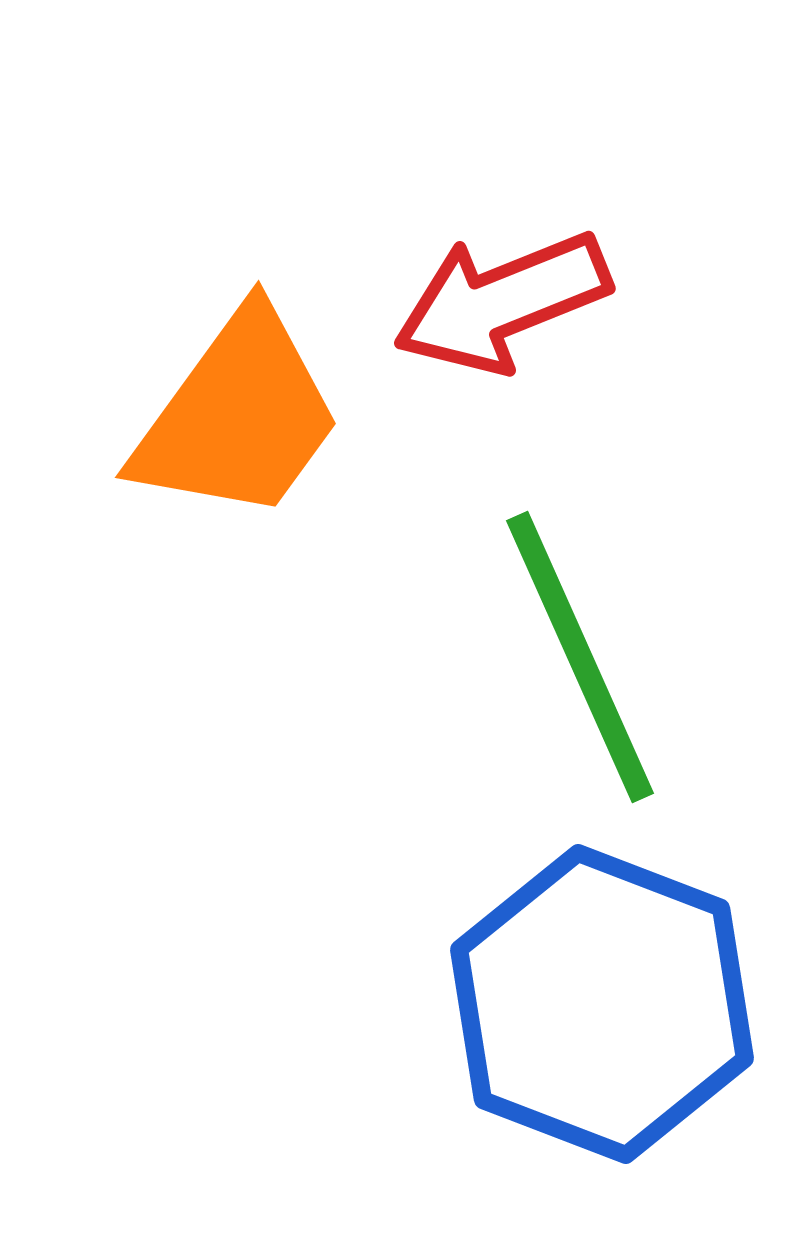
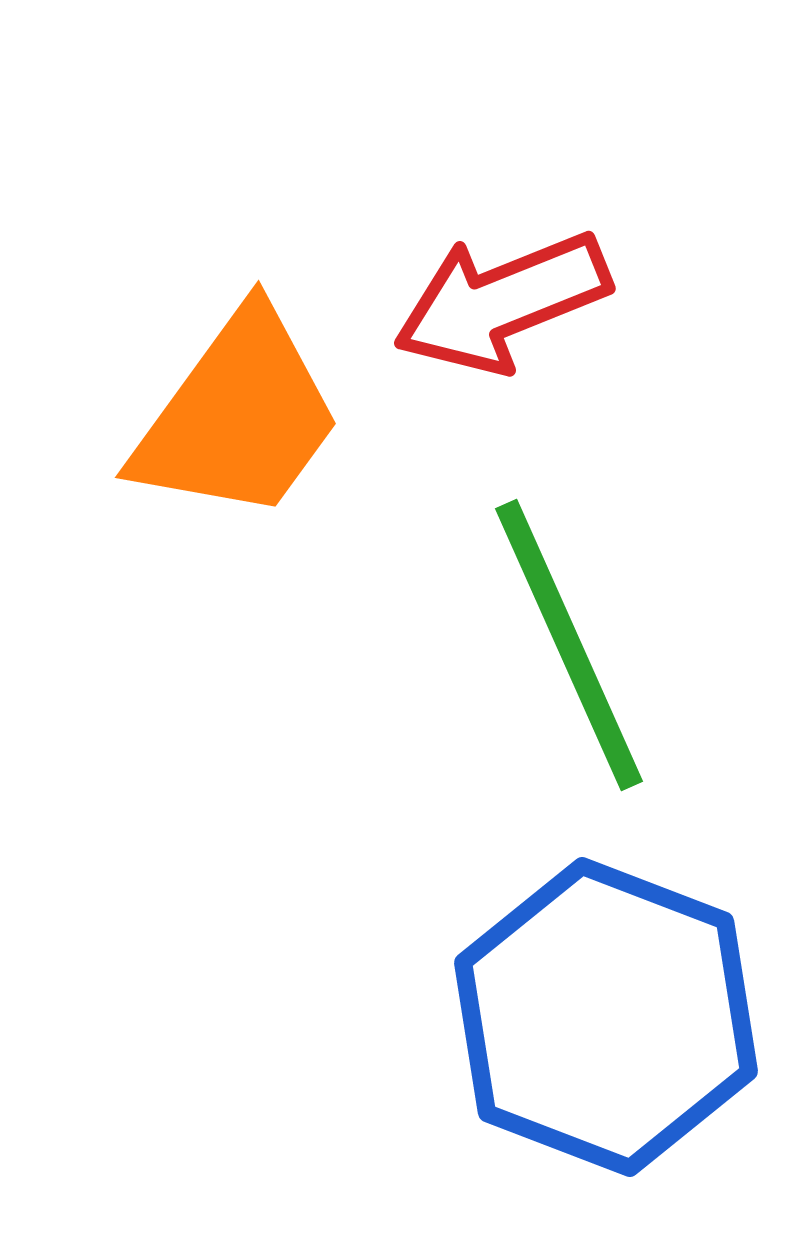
green line: moved 11 px left, 12 px up
blue hexagon: moved 4 px right, 13 px down
